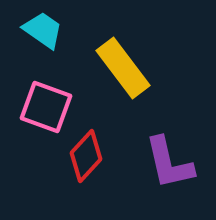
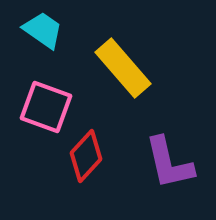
yellow rectangle: rotated 4 degrees counterclockwise
